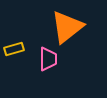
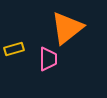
orange triangle: moved 1 px down
